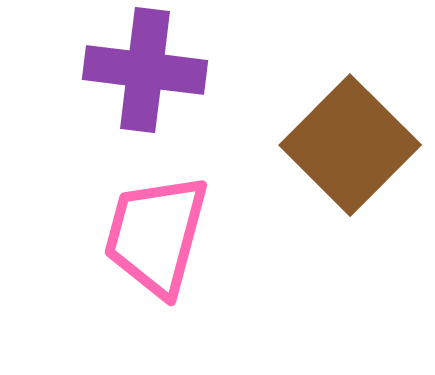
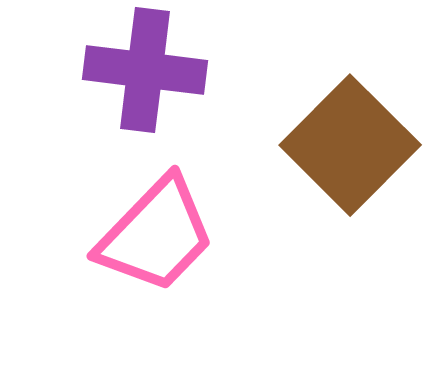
pink trapezoid: rotated 151 degrees counterclockwise
